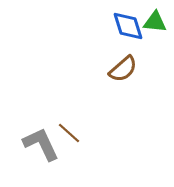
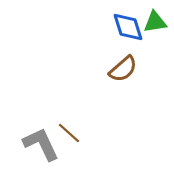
green triangle: rotated 15 degrees counterclockwise
blue diamond: moved 1 px down
